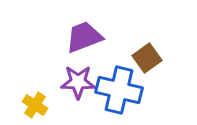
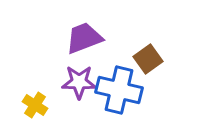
purple trapezoid: moved 1 px down
brown square: moved 1 px right, 1 px down
purple star: moved 1 px right
